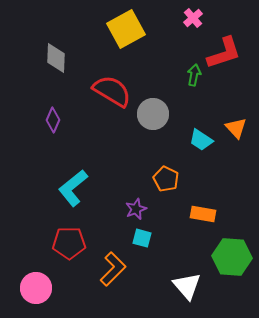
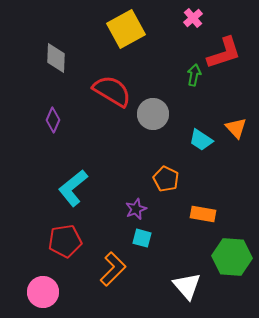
red pentagon: moved 4 px left, 2 px up; rotated 8 degrees counterclockwise
pink circle: moved 7 px right, 4 px down
